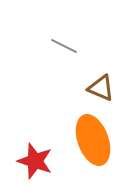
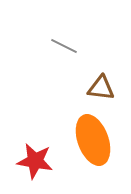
brown triangle: rotated 16 degrees counterclockwise
red star: rotated 9 degrees counterclockwise
